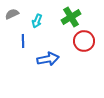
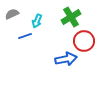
blue line: moved 2 px right, 5 px up; rotated 72 degrees clockwise
blue arrow: moved 18 px right
